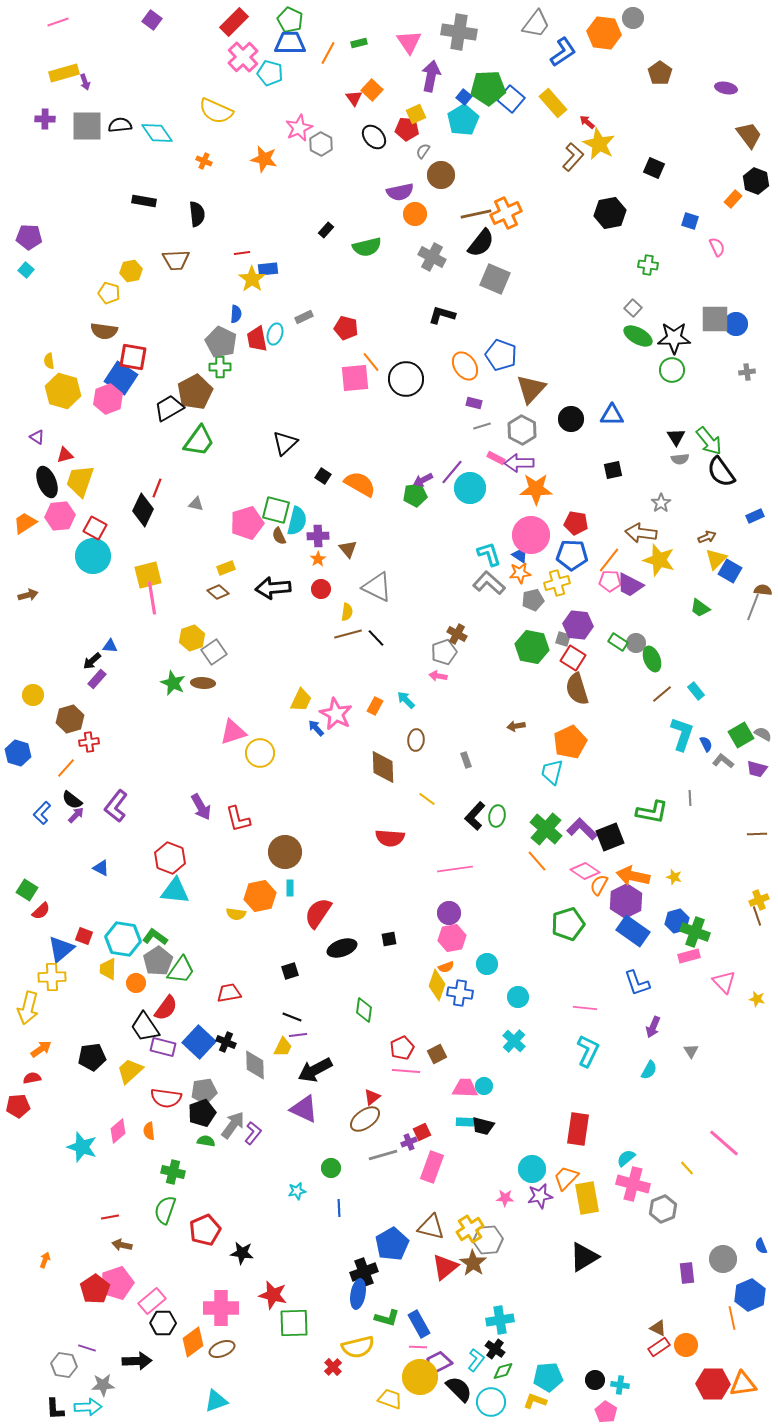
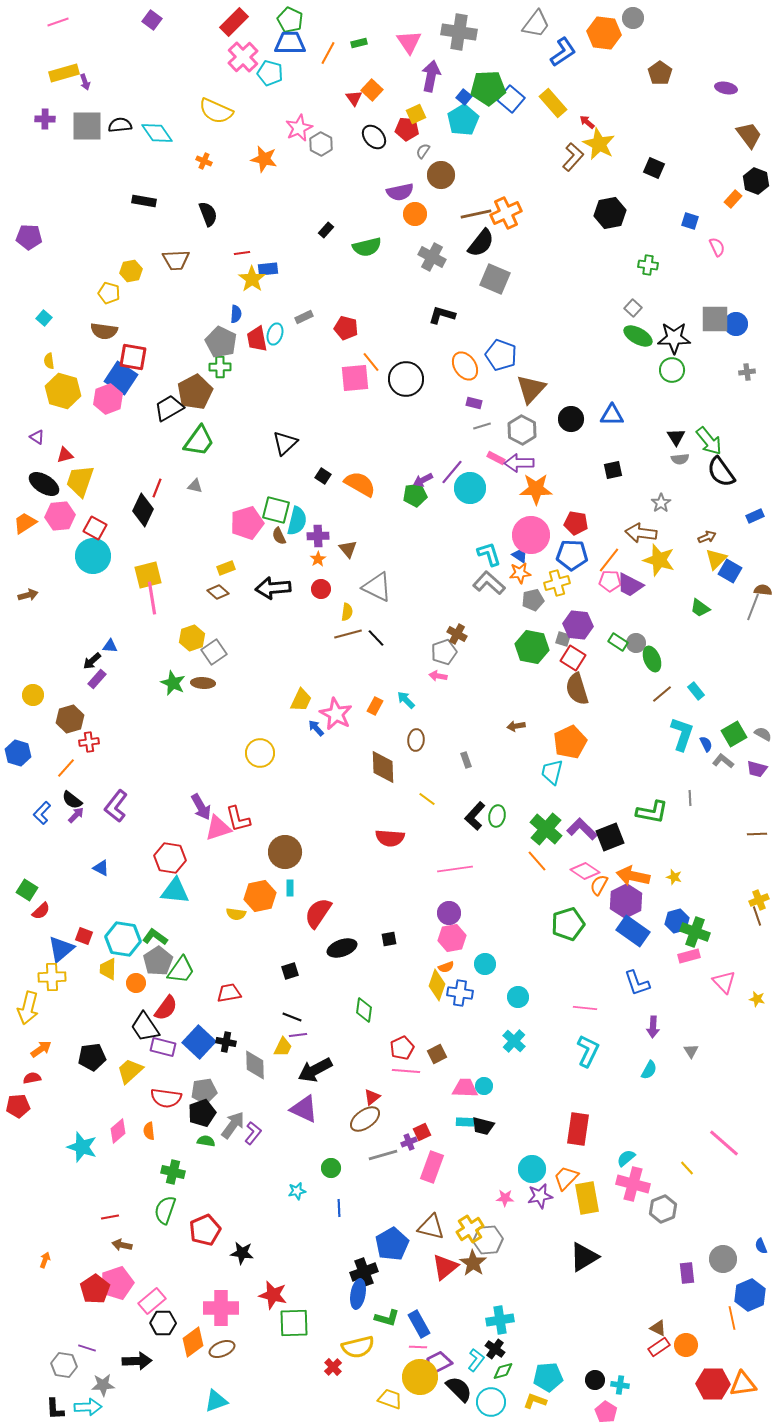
black semicircle at (197, 214): moved 11 px right; rotated 15 degrees counterclockwise
cyan square at (26, 270): moved 18 px right, 48 px down
black ellipse at (47, 482): moved 3 px left, 2 px down; rotated 36 degrees counterclockwise
gray triangle at (196, 504): moved 1 px left, 18 px up
pink triangle at (233, 732): moved 15 px left, 96 px down
green square at (741, 735): moved 7 px left, 1 px up
red hexagon at (170, 858): rotated 12 degrees counterclockwise
cyan circle at (487, 964): moved 2 px left
purple arrow at (653, 1027): rotated 20 degrees counterclockwise
black cross at (226, 1042): rotated 12 degrees counterclockwise
